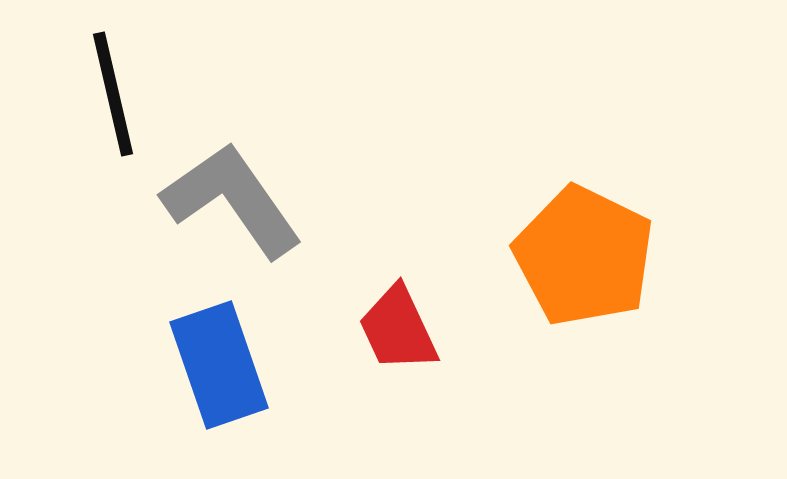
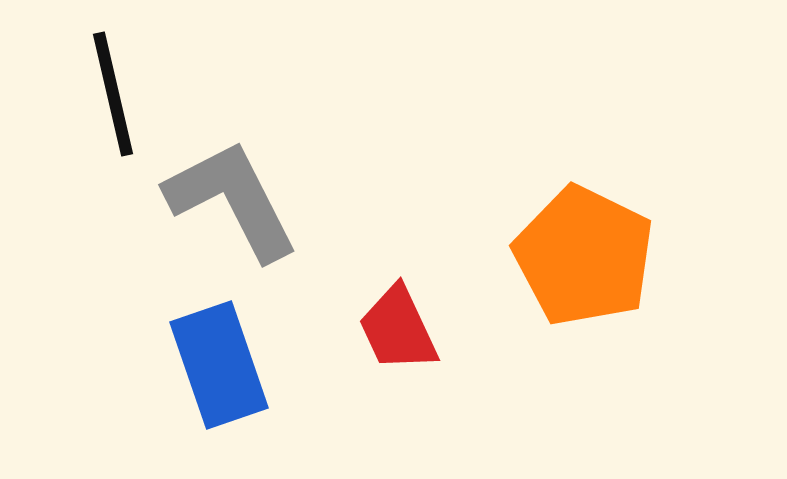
gray L-shape: rotated 8 degrees clockwise
